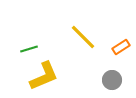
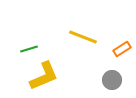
yellow line: rotated 24 degrees counterclockwise
orange rectangle: moved 1 px right, 2 px down
